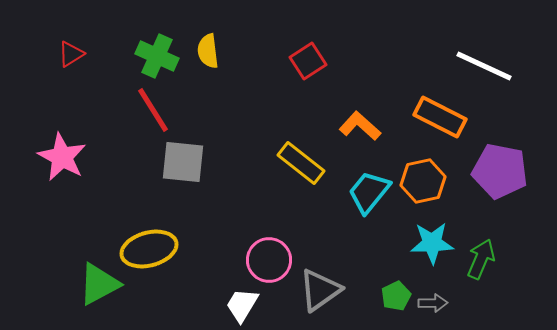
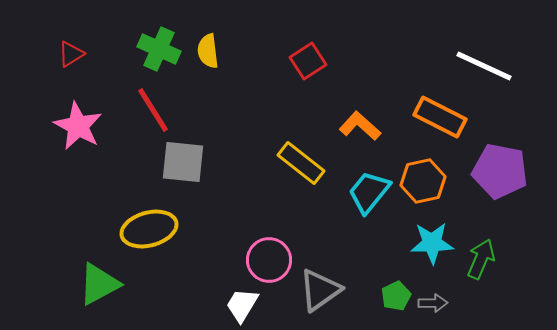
green cross: moved 2 px right, 7 px up
pink star: moved 16 px right, 31 px up
yellow ellipse: moved 20 px up
